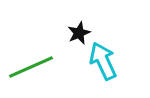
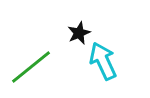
green line: rotated 15 degrees counterclockwise
